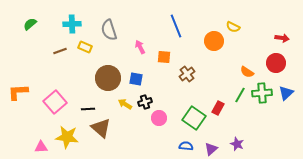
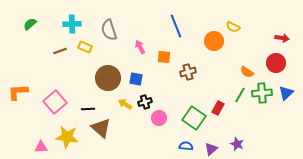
brown cross: moved 1 px right, 2 px up; rotated 21 degrees clockwise
